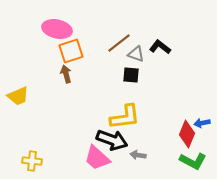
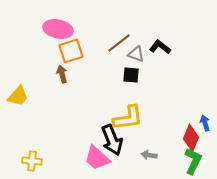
pink ellipse: moved 1 px right
brown arrow: moved 4 px left
yellow trapezoid: rotated 25 degrees counterclockwise
yellow L-shape: moved 3 px right, 1 px down
blue arrow: moved 3 px right; rotated 84 degrees clockwise
red diamond: moved 4 px right, 4 px down
black arrow: rotated 48 degrees clockwise
gray arrow: moved 11 px right
green L-shape: rotated 92 degrees counterclockwise
